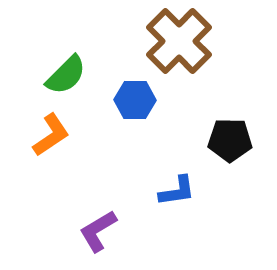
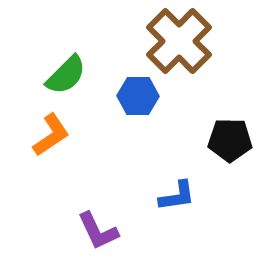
blue hexagon: moved 3 px right, 4 px up
blue L-shape: moved 5 px down
purple L-shape: rotated 84 degrees counterclockwise
